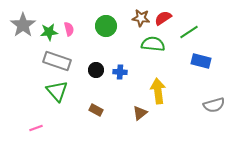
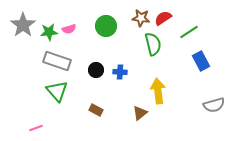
pink semicircle: rotated 88 degrees clockwise
green semicircle: rotated 70 degrees clockwise
blue rectangle: rotated 48 degrees clockwise
